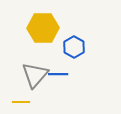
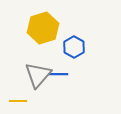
yellow hexagon: rotated 16 degrees counterclockwise
gray triangle: moved 3 px right
yellow line: moved 3 px left, 1 px up
